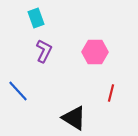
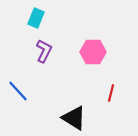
cyan rectangle: rotated 42 degrees clockwise
pink hexagon: moved 2 px left
